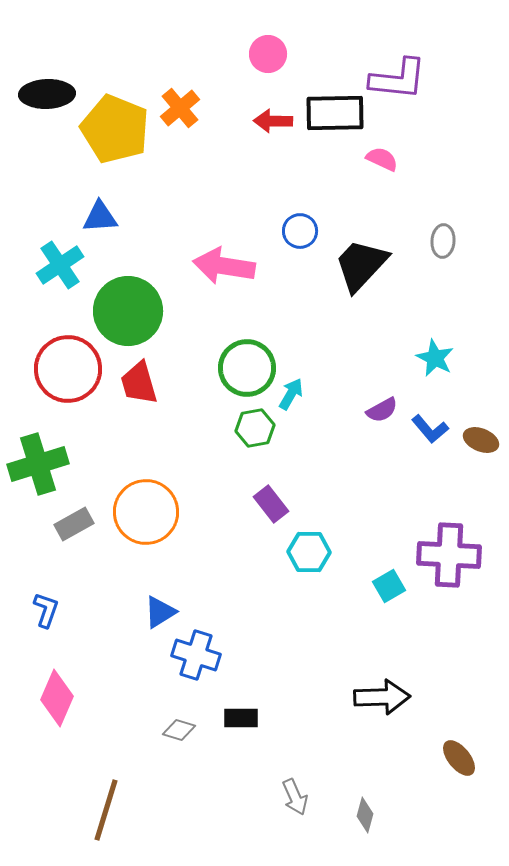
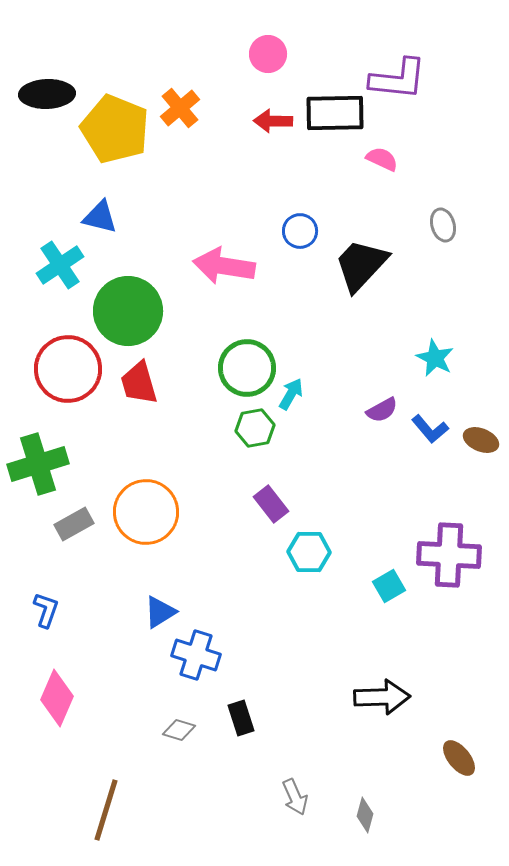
blue triangle at (100, 217): rotated 18 degrees clockwise
gray ellipse at (443, 241): moved 16 px up; rotated 20 degrees counterclockwise
black rectangle at (241, 718): rotated 72 degrees clockwise
